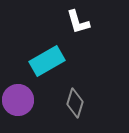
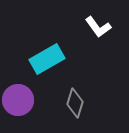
white L-shape: moved 20 px right, 5 px down; rotated 20 degrees counterclockwise
cyan rectangle: moved 2 px up
